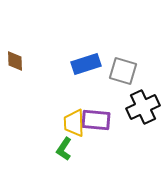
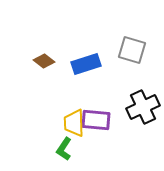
brown diamond: moved 29 px right; rotated 50 degrees counterclockwise
gray square: moved 9 px right, 21 px up
